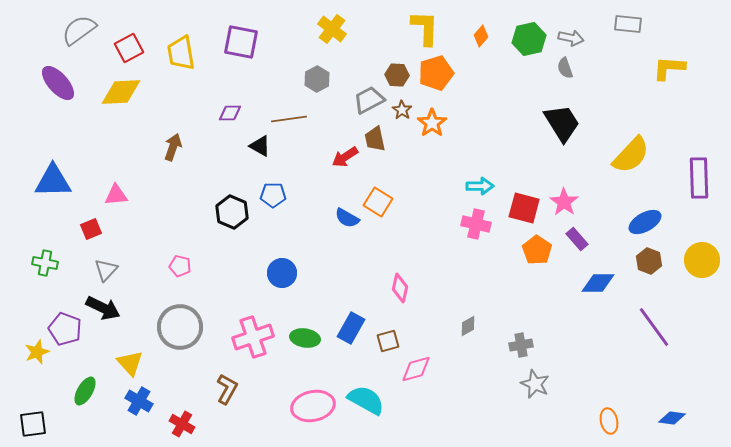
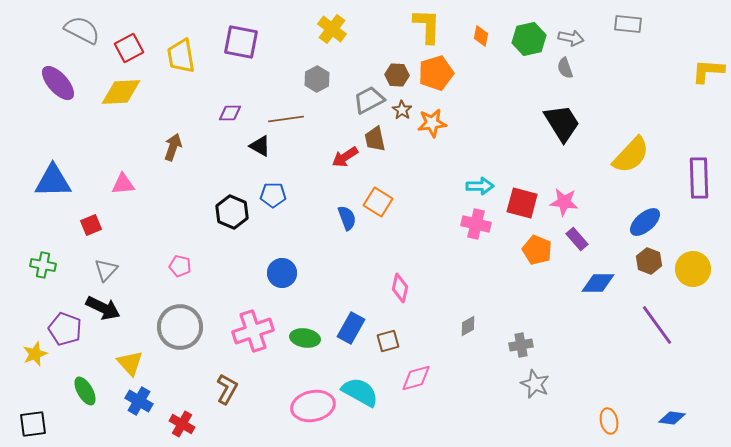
yellow L-shape at (425, 28): moved 2 px right, 2 px up
gray semicircle at (79, 30): moved 3 px right; rotated 63 degrees clockwise
orange diamond at (481, 36): rotated 30 degrees counterclockwise
yellow trapezoid at (181, 53): moved 3 px down
yellow L-shape at (669, 68): moved 39 px right, 3 px down
brown line at (289, 119): moved 3 px left
orange star at (432, 123): rotated 28 degrees clockwise
pink triangle at (116, 195): moved 7 px right, 11 px up
pink star at (564, 202): rotated 28 degrees counterclockwise
red square at (524, 208): moved 2 px left, 5 px up
blue semicircle at (347, 218): rotated 140 degrees counterclockwise
blue ellipse at (645, 222): rotated 12 degrees counterclockwise
red square at (91, 229): moved 4 px up
orange pentagon at (537, 250): rotated 12 degrees counterclockwise
yellow circle at (702, 260): moved 9 px left, 9 px down
green cross at (45, 263): moved 2 px left, 2 px down
purple line at (654, 327): moved 3 px right, 2 px up
pink cross at (253, 337): moved 6 px up
yellow star at (37, 352): moved 2 px left, 2 px down
pink diamond at (416, 369): moved 9 px down
green ellipse at (85, 391): rotated 60 degrees counterclockwise
cyan semicircle at (366, 400): moved 6 px left, 8 px up
